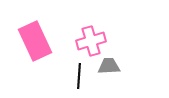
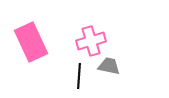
pink rectangle: moved 4 px left, 1 px down
gray trapezoid: rotated 15 degrees clockwise
